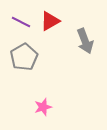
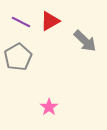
gray arrow: rotated 25 degrees counterclockwise
gray pentagon: moved 6 px left
pink star: moved 6 px right; rotated 18 degrees counterclockwise
